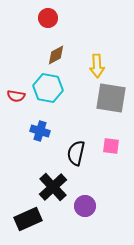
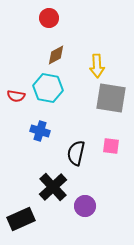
red circle: moved 1 px right
black rectangle: moved 7 px left
